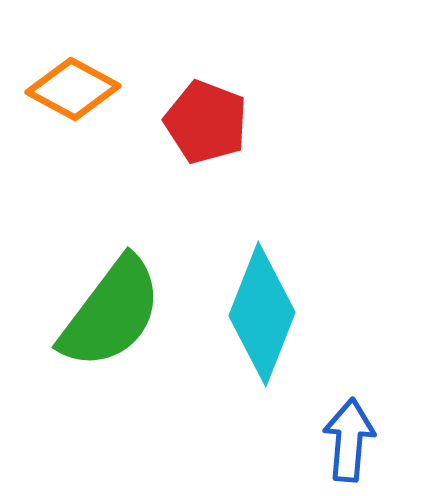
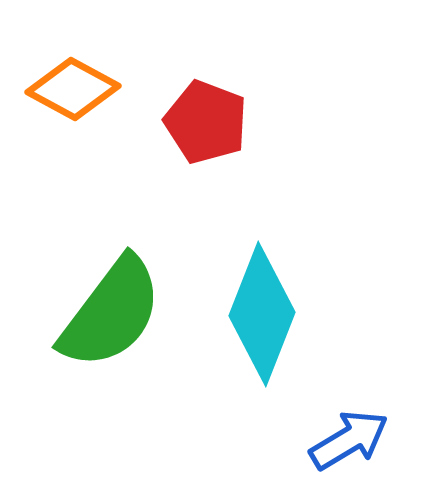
blue arrow: rotated 54 degrees clockwise
